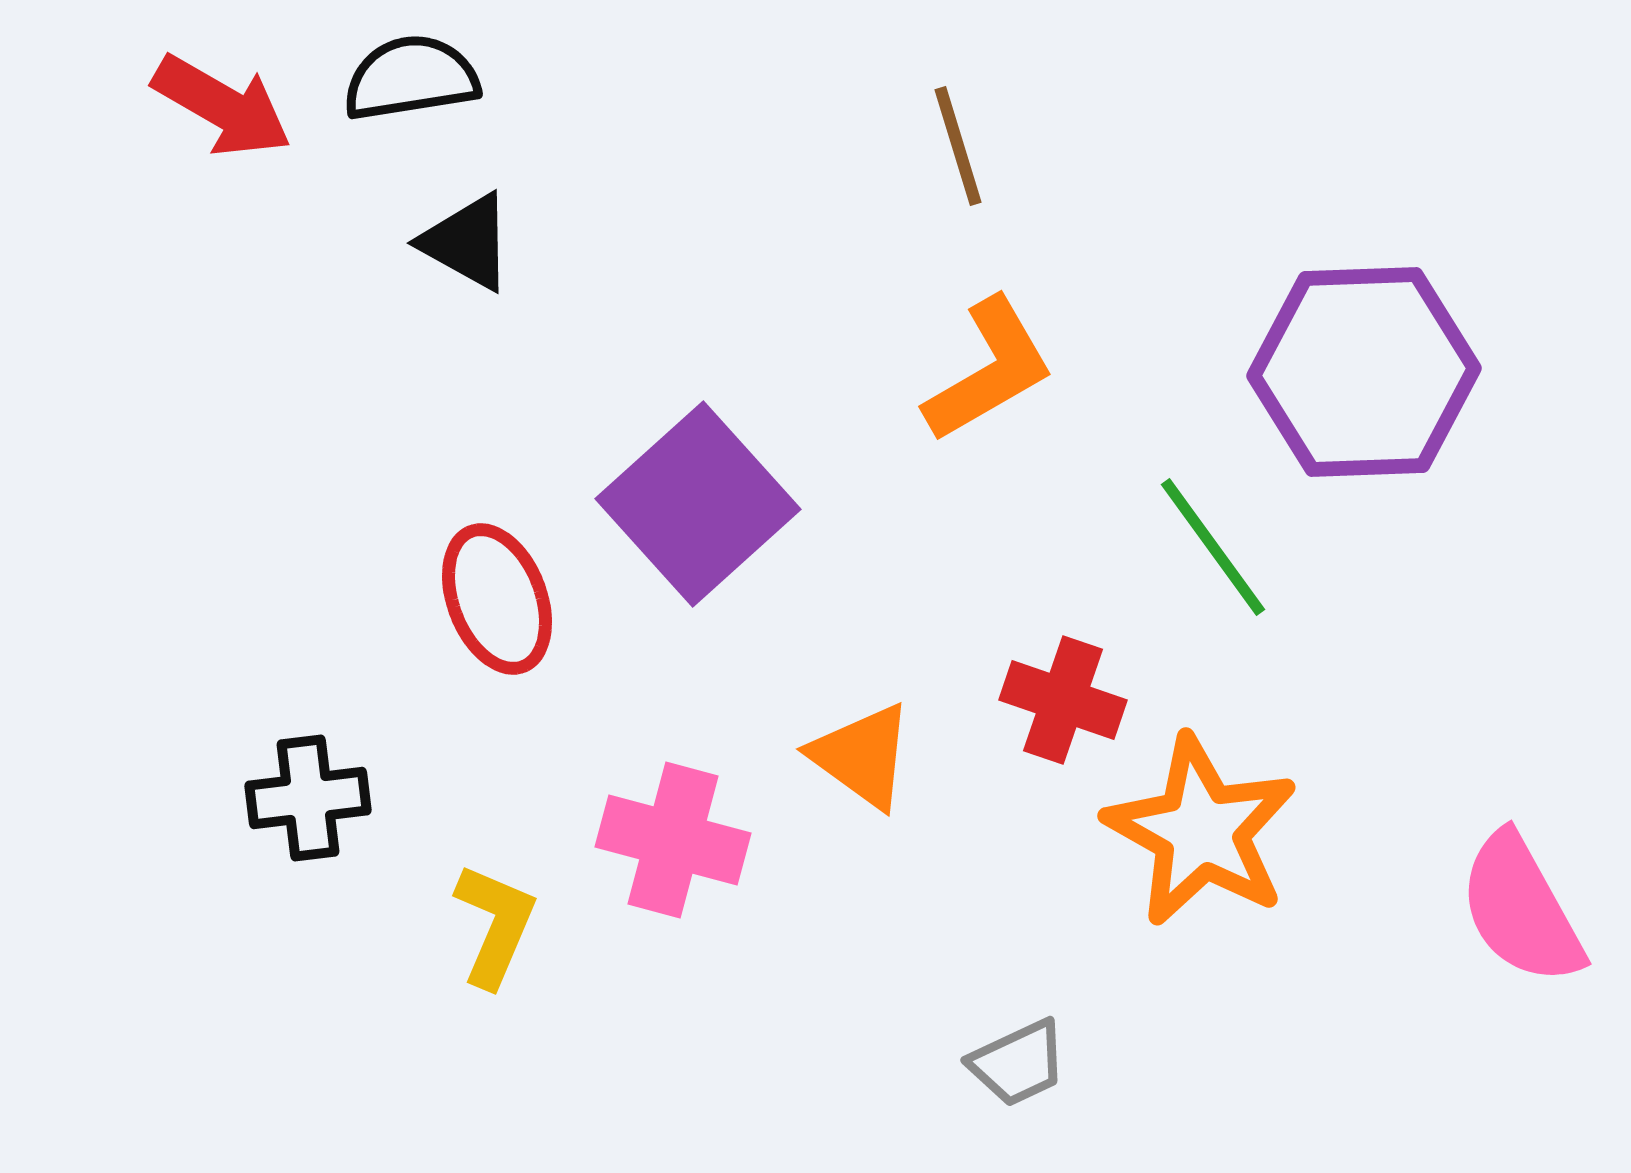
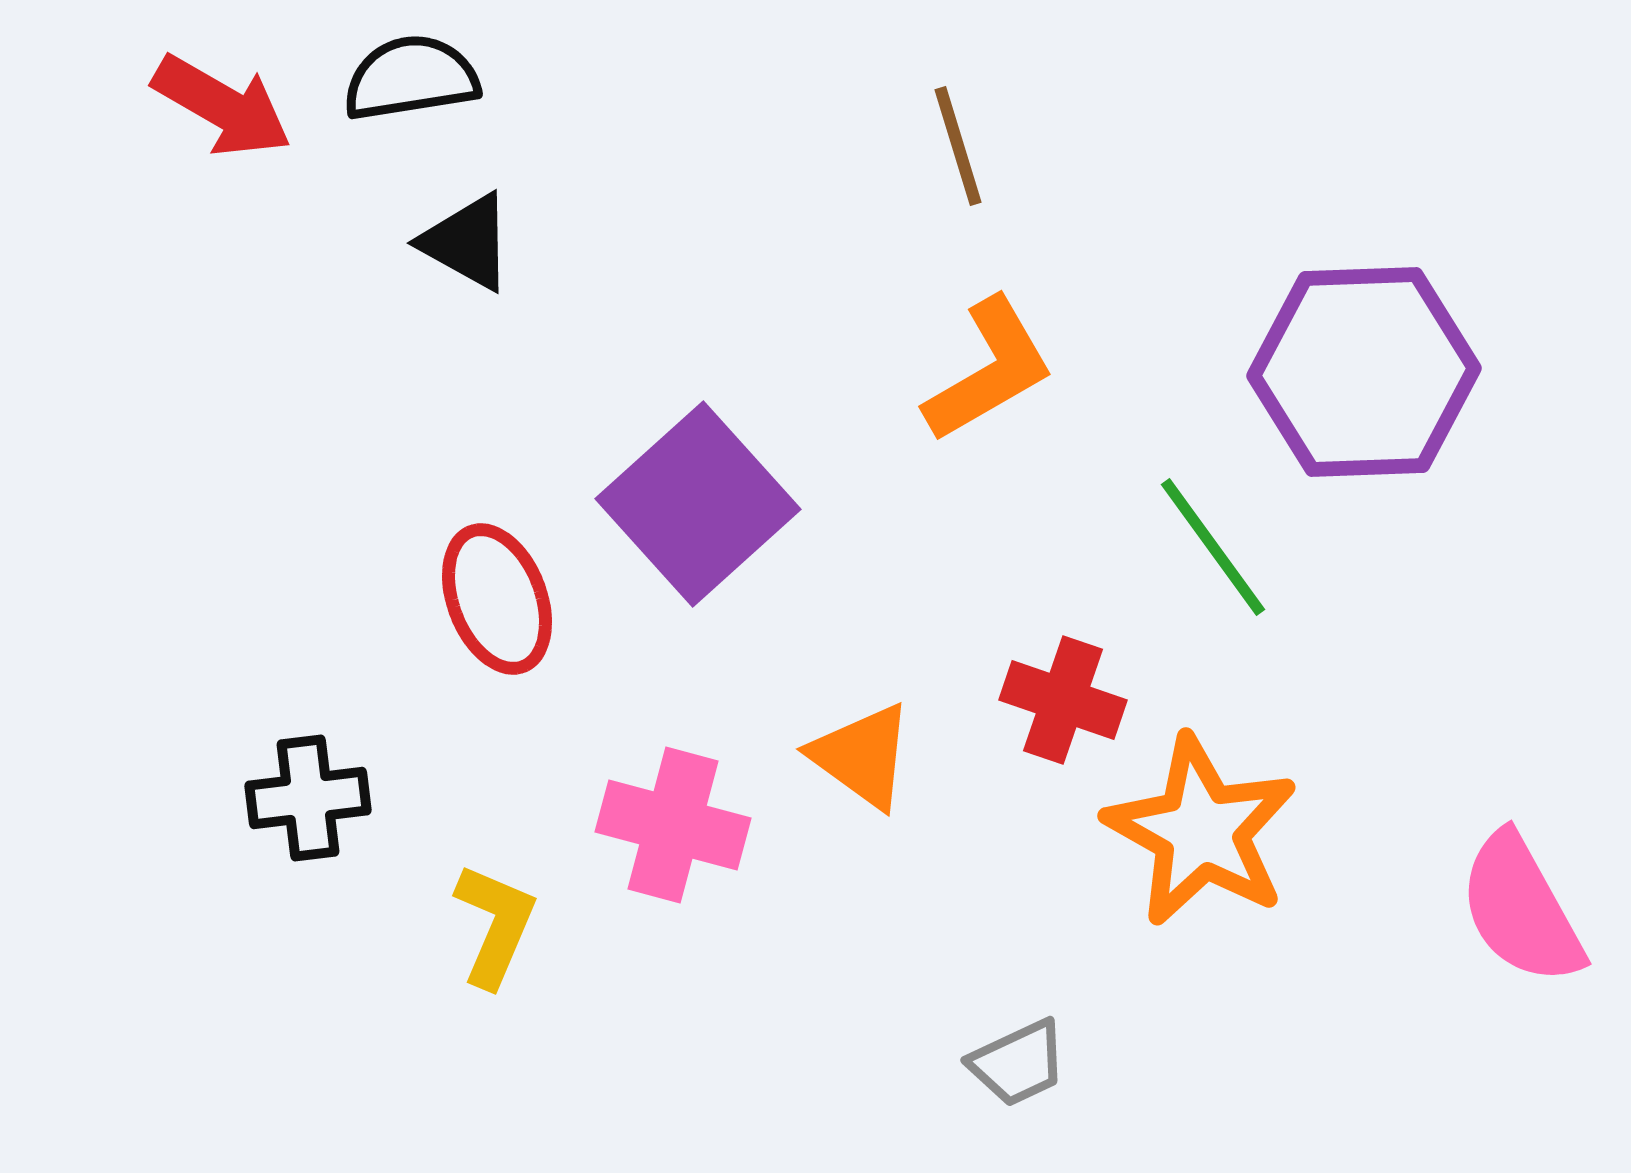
pink cross: moved 15 px up
